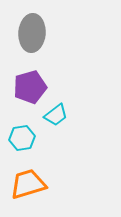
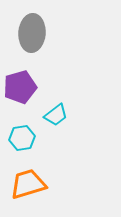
purple pentagon: moved 10 px left
